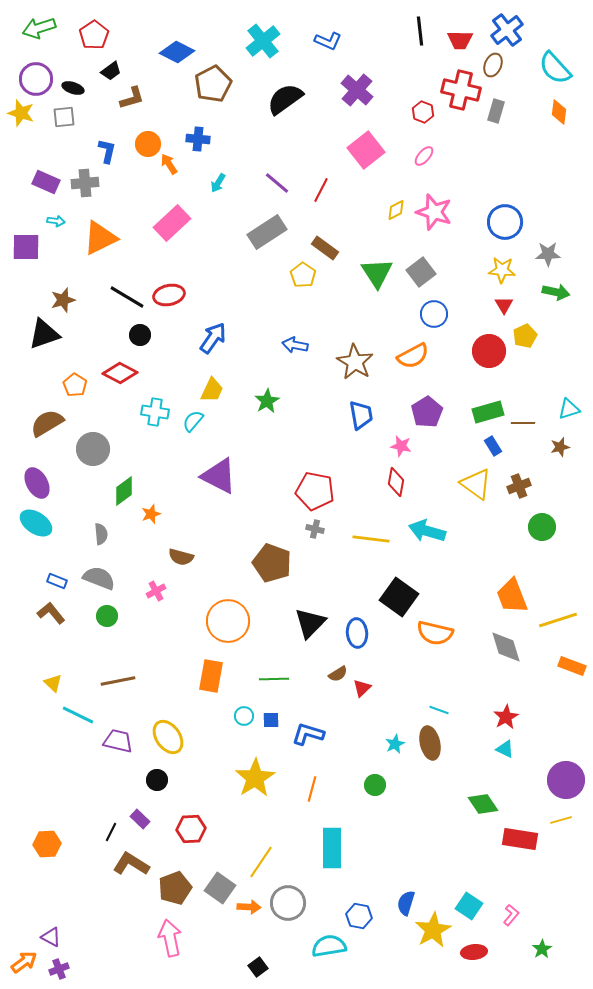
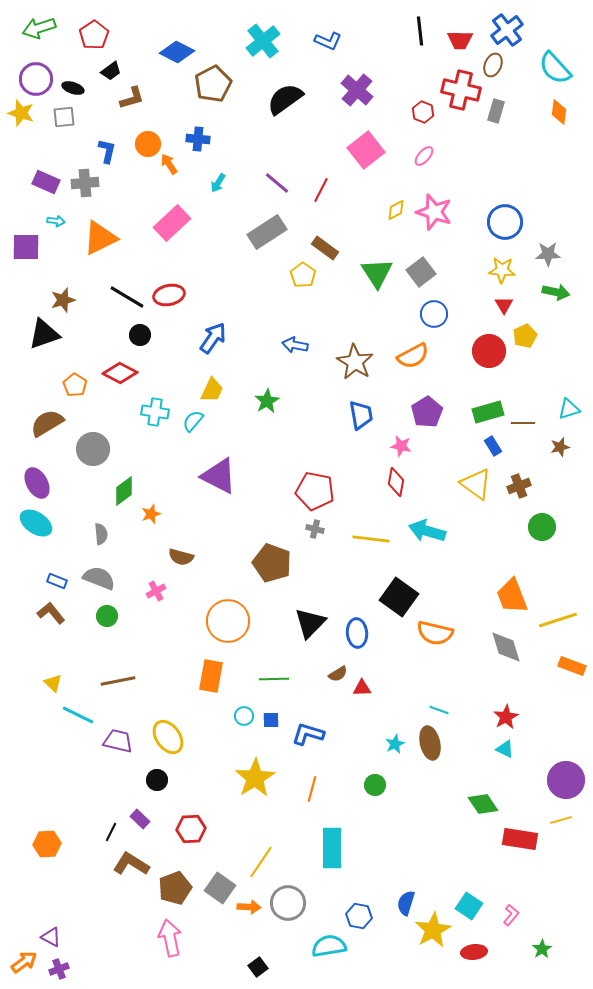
red triangle at (362, 688): rotated 42 degrees clockwise
